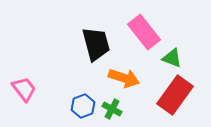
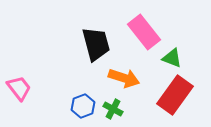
pink trapezoid: moved 5 px left, 1 px up
green cross: moved 1 px right
